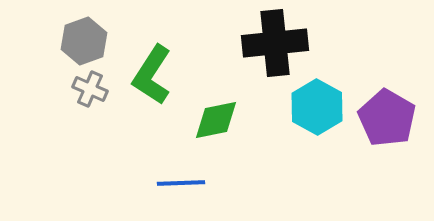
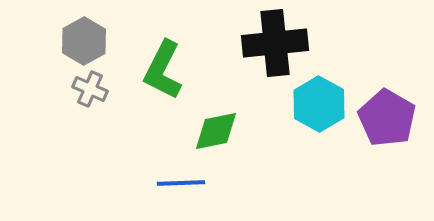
gray hexagon: rotated 9 degrees counterclockwise
green L-shape: moved 11 px right, 5 px up; rotated 6 degrees counterclockwise
cyan hexagon: moved 2 px right, 3 px up
green diamond: moved 11 px down
